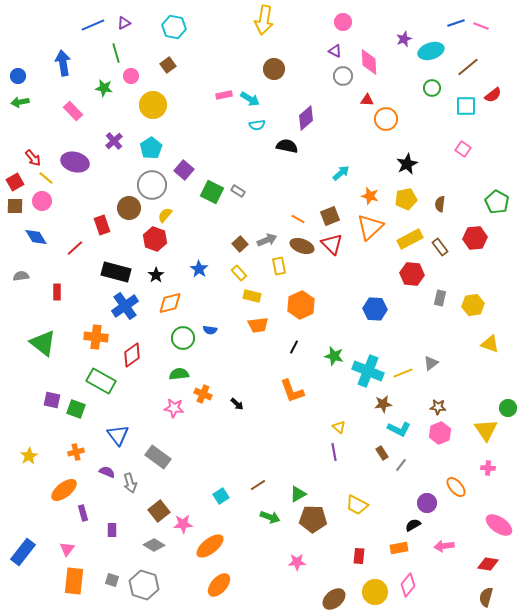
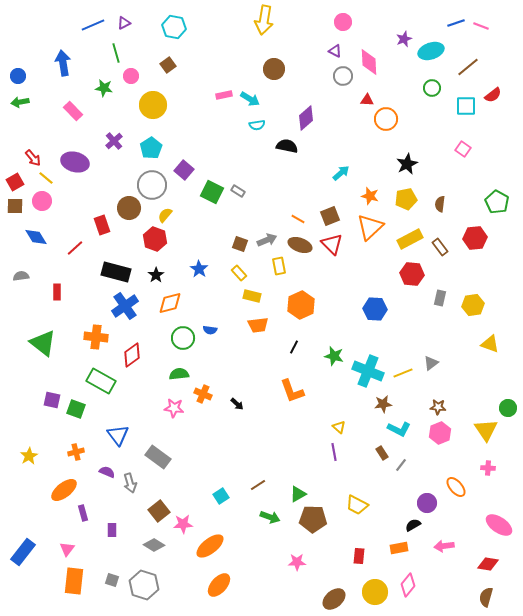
brown square at (240, 244): rotated 28 degrees counterclockwise
brown ellipse at (302, 246): moved 2 px left, 1 px up
